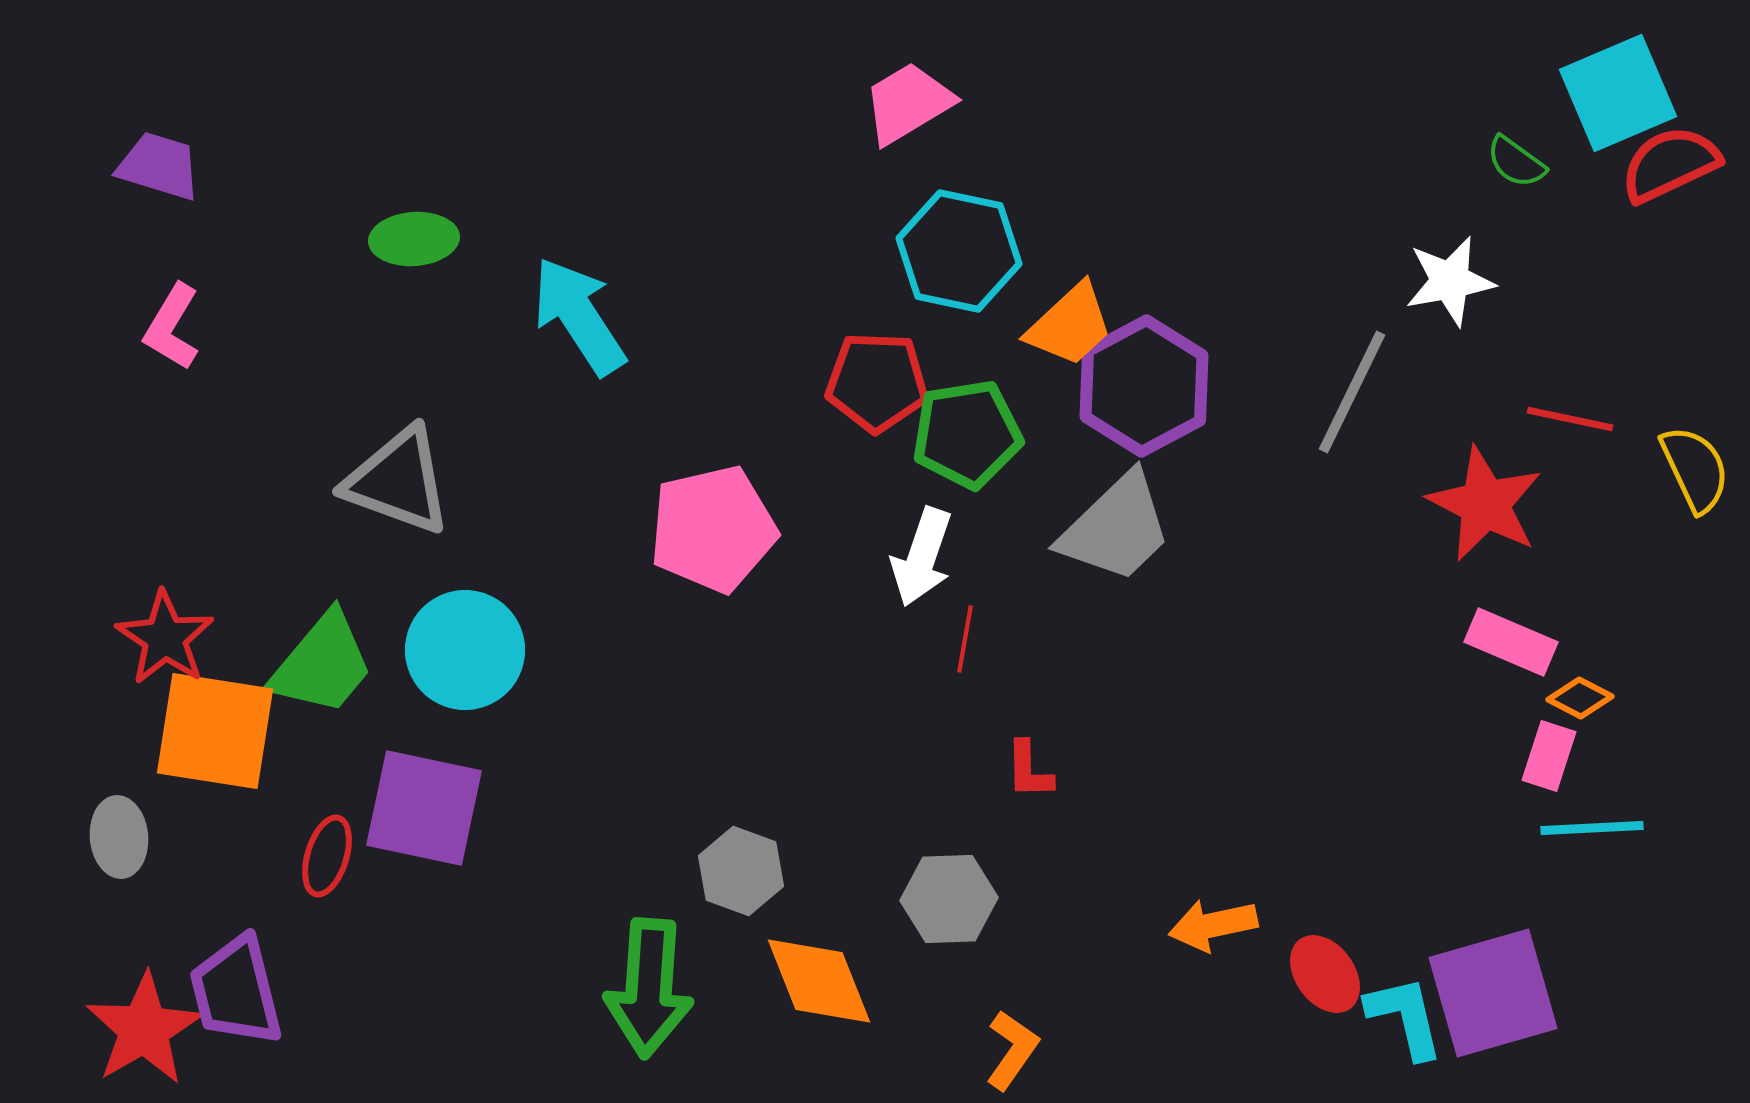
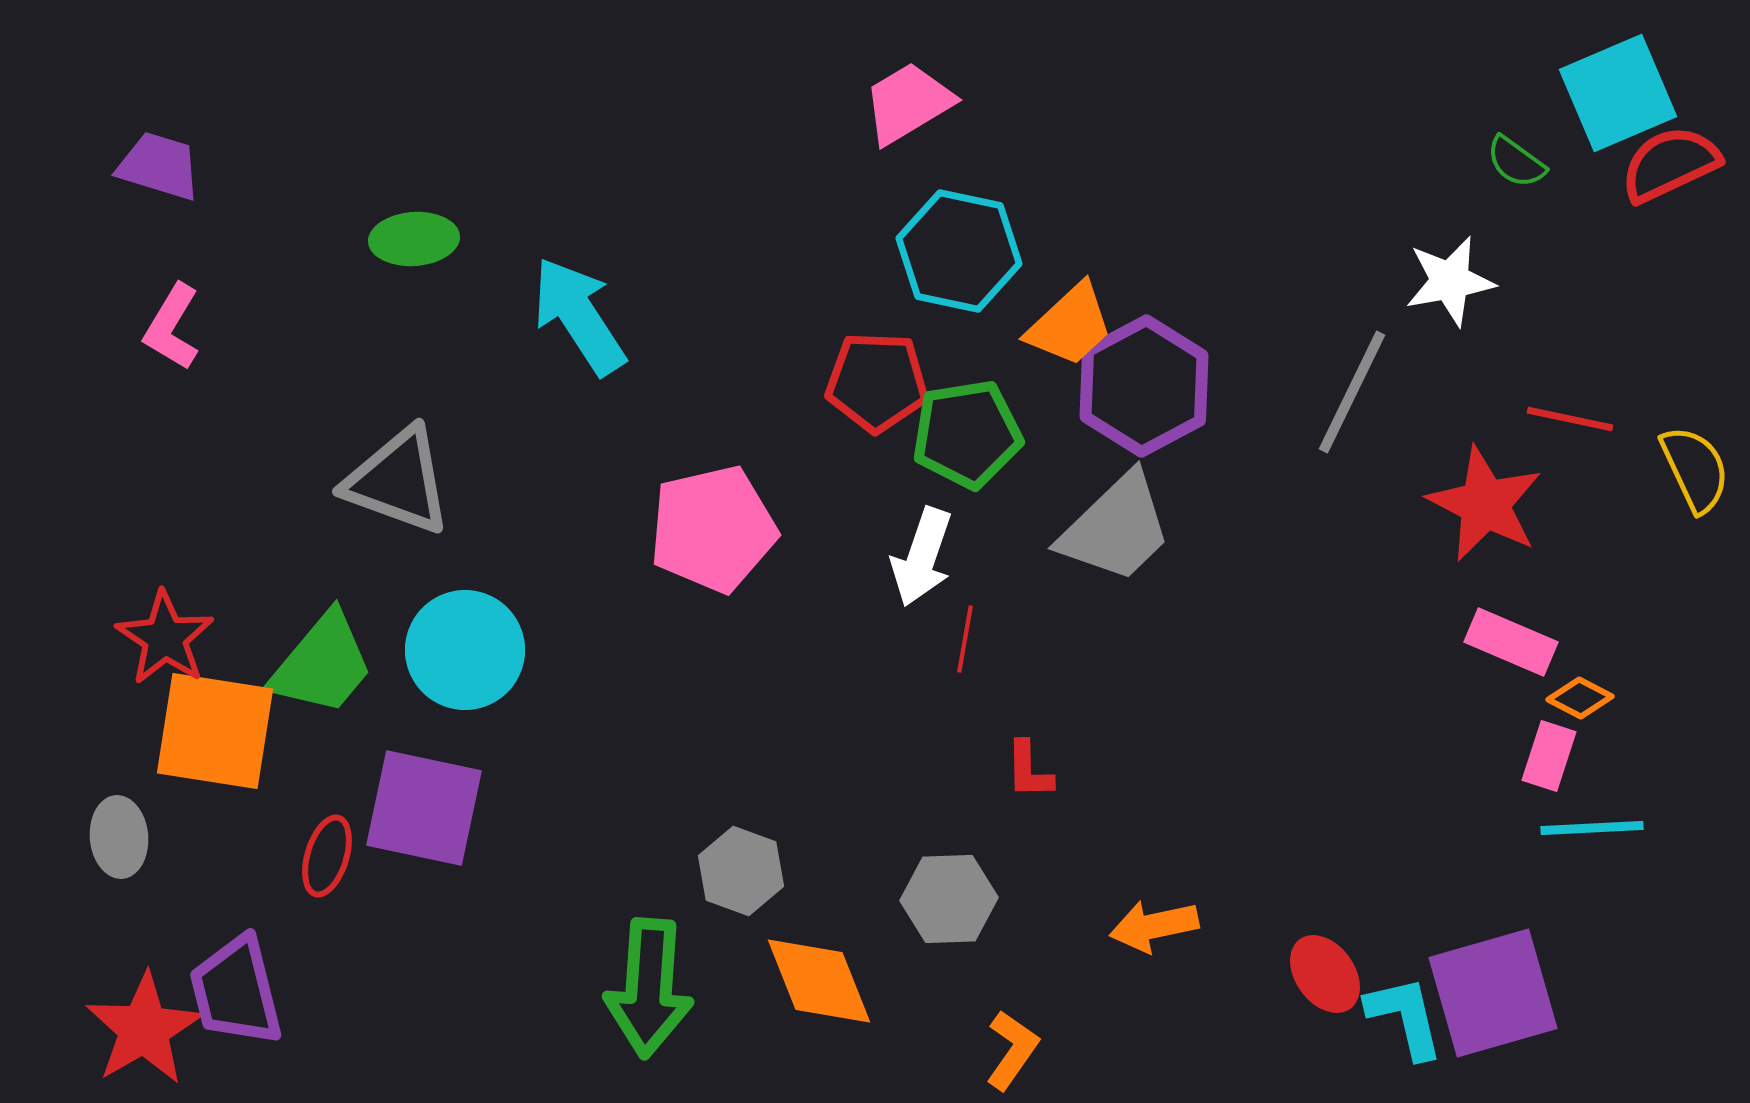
orange arrow at (1213, 925): moved 59 px left, 1 px down
